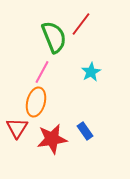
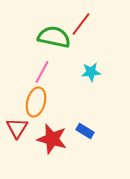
green semicircle: rotated 56 degrees counterclockwise
cyan star: rotated 24 degrees clockwise
blue rectangle: rotated 24 degrees counterclockwise
red star: rotated 24 degrees clockwise
